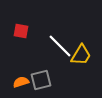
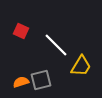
red square: rotated 14 degrees clockwise
white line: moved 4 px left, 1 px up
yellow trapezoid: moved 11 px down
